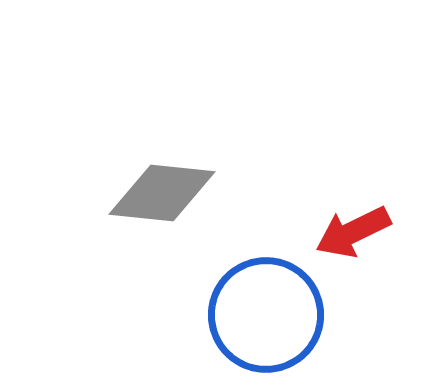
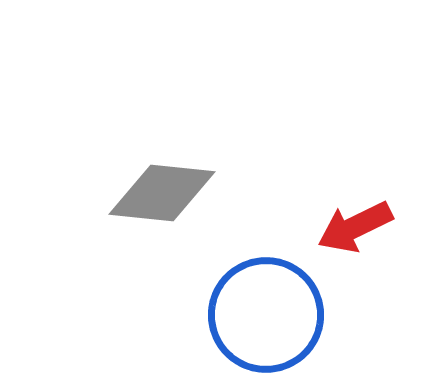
red arrow: moved 2 px right, 5 px up
